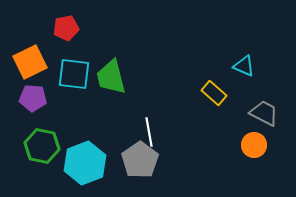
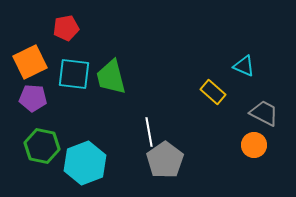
yellow rectangle: moved 1 px left, 1 px up
gray pentagon: moved 25 px right
